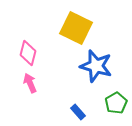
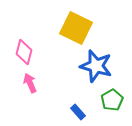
pink diamond: moved 4 px left, 1 px up
green pentagon: moved 4 px left, 3 px up
